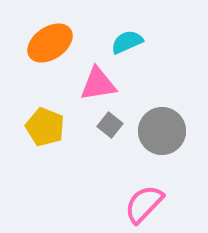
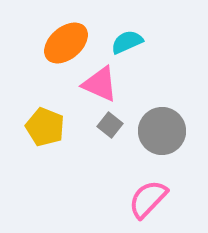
orange ellipse: moved 16 px right; rotated 6 degrees counterclockwise
pink triangle: moved 2 px right; rotated 33 degrees clockwise
pink semicircle: moved 4 px right, 5 px up
